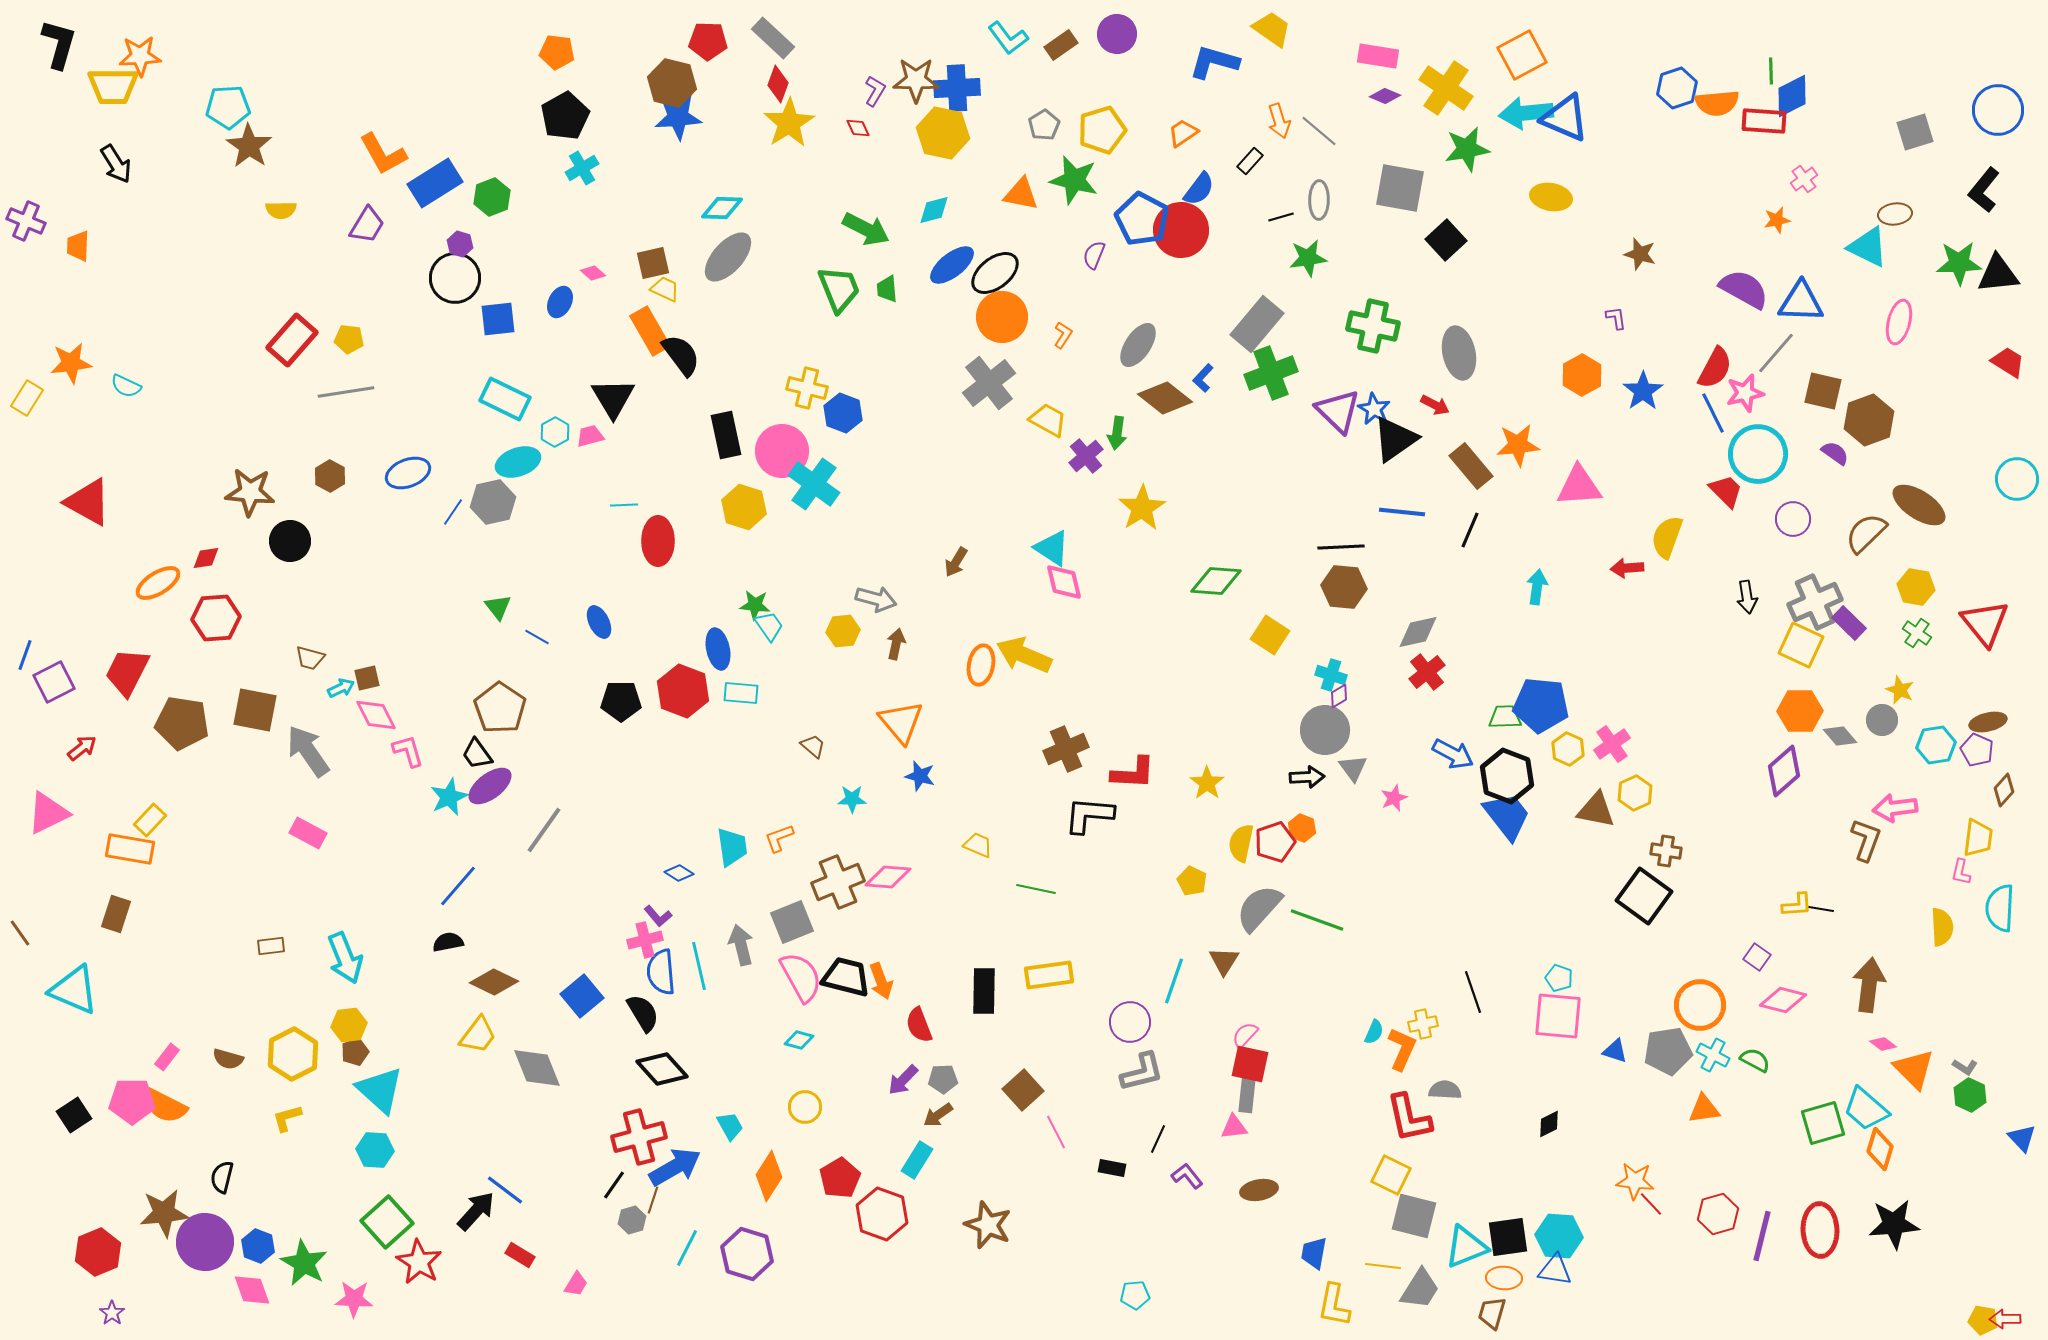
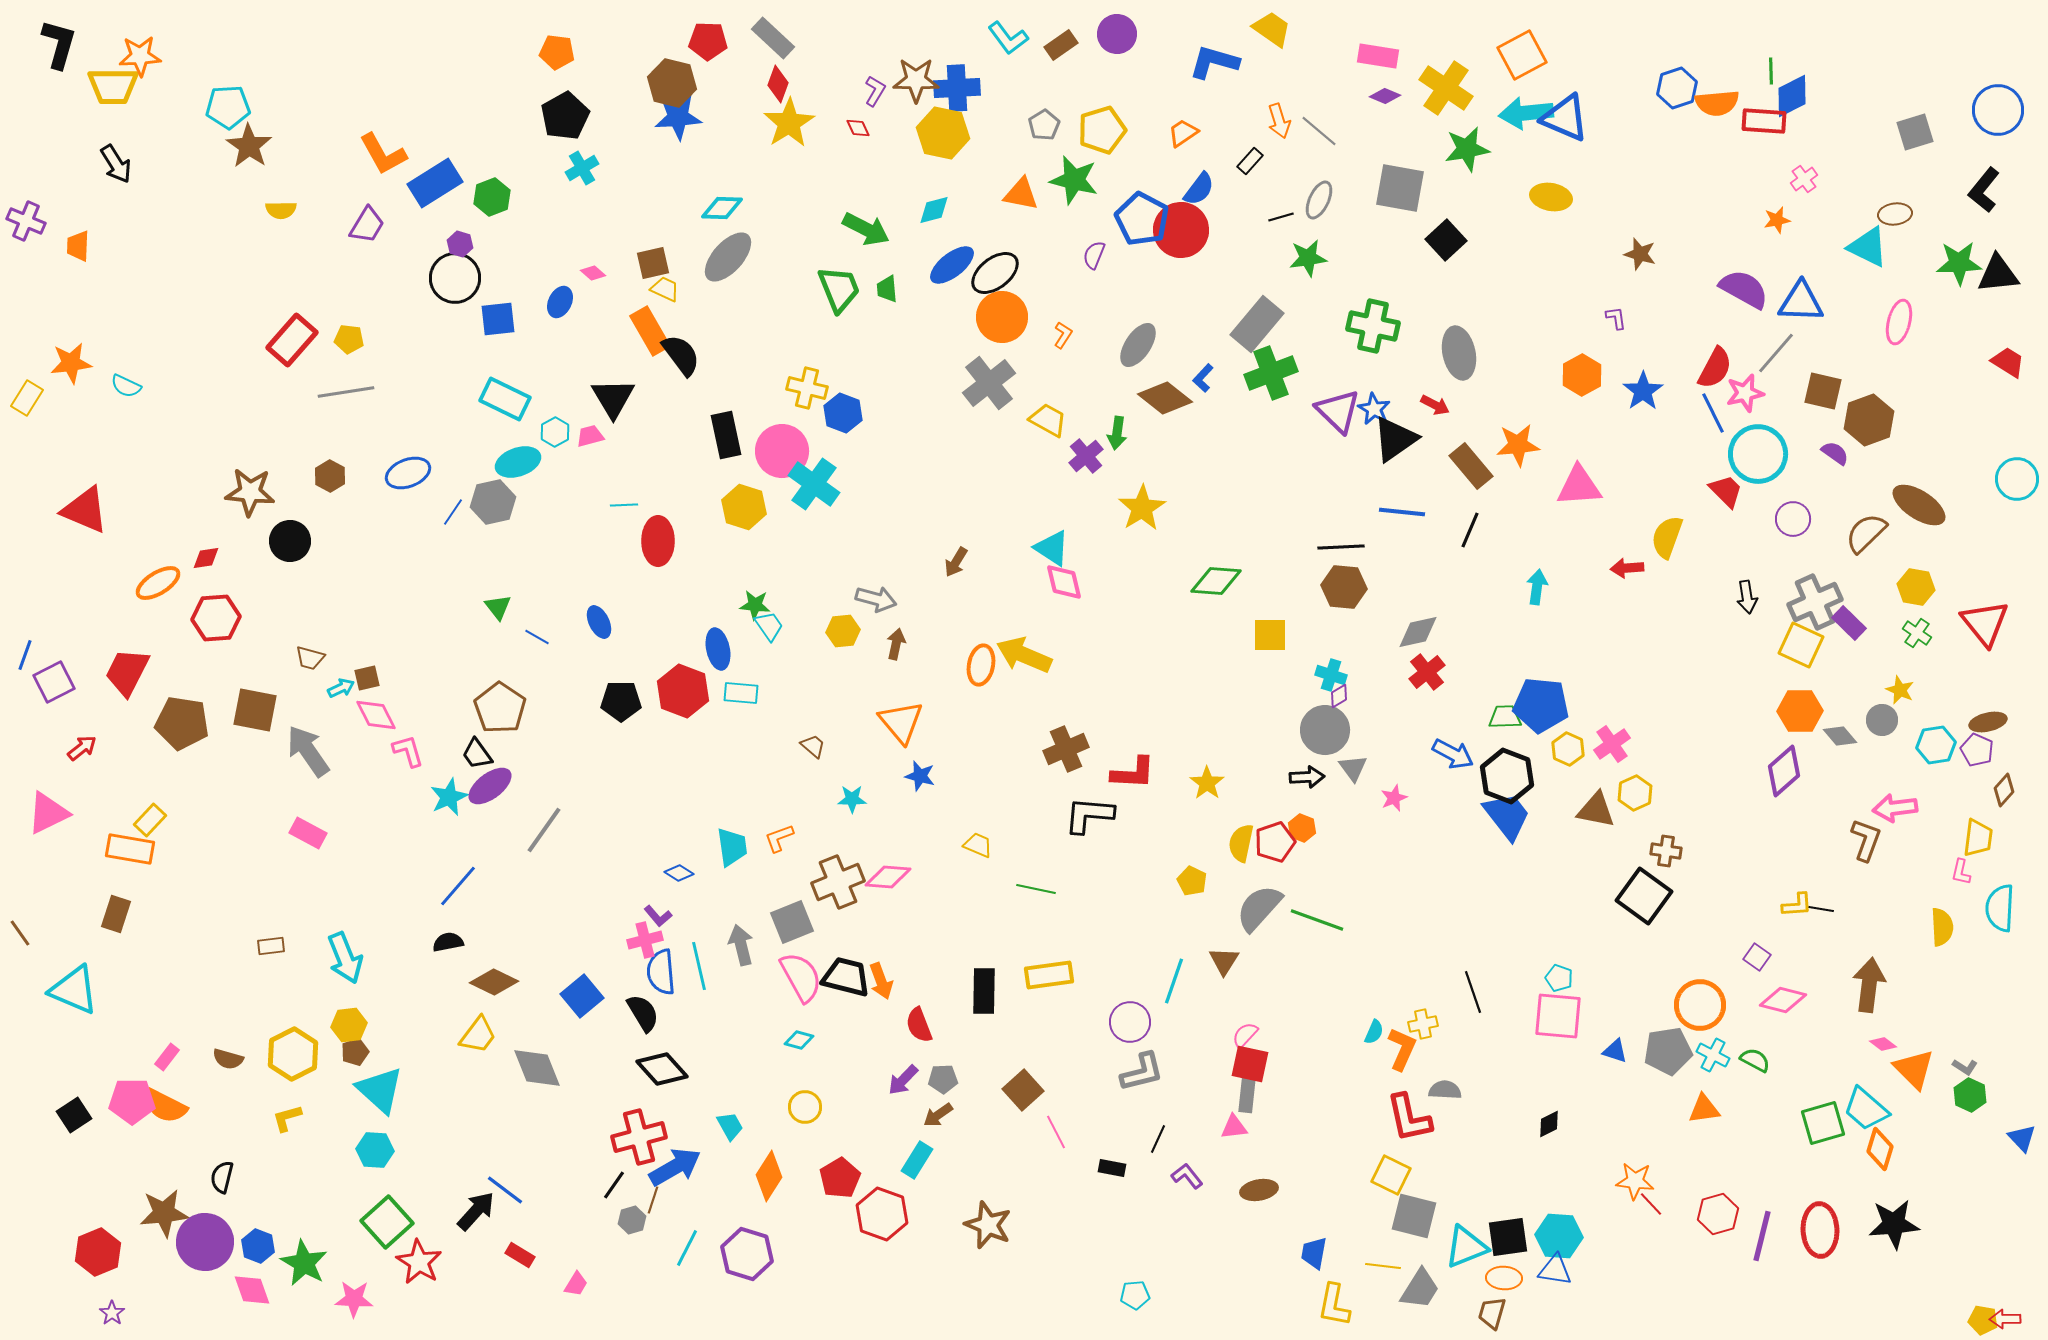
gray ellipse at (1319, 200): rotated 24 degrees clockwise
red triangle at (88, 502): moved 3 px left, 8 px down; rotated 6 degrees counterclockwise
yellow square at (1270, 635): rotated 33 degrees counterclockwise
